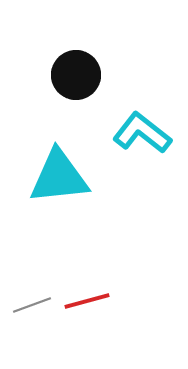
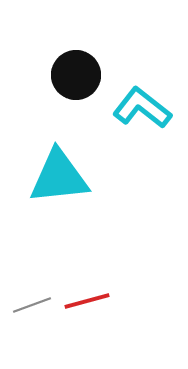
cyan L-shape: moved 25 px up
